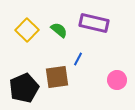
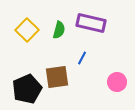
purple rectangle: moved 3 px left
green semicircle: rotated 66 degrees clockwise
blue line: moved 4 px right, 1 px up
pink circle: moved 2 px down
black pentagon: moved 3 px right, 1 px down
